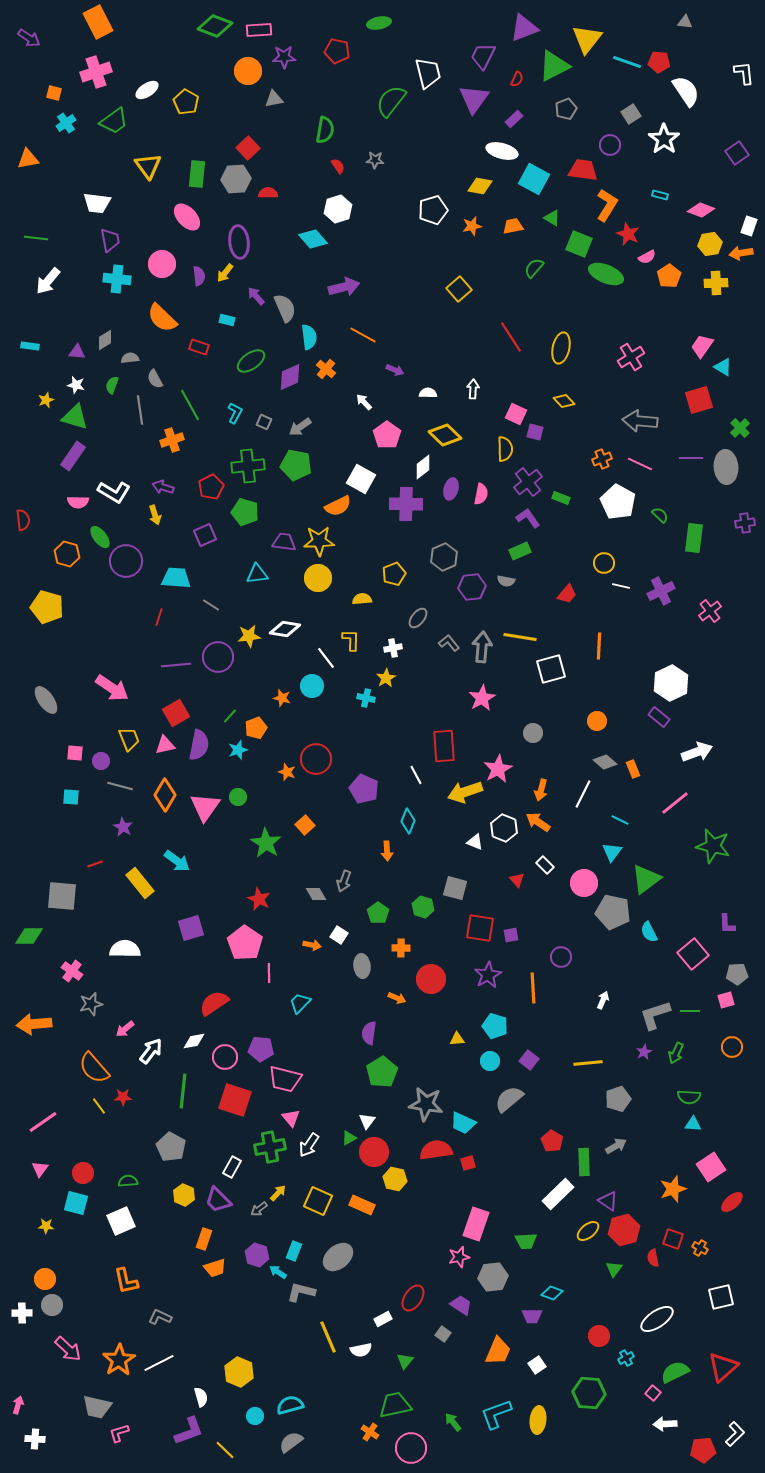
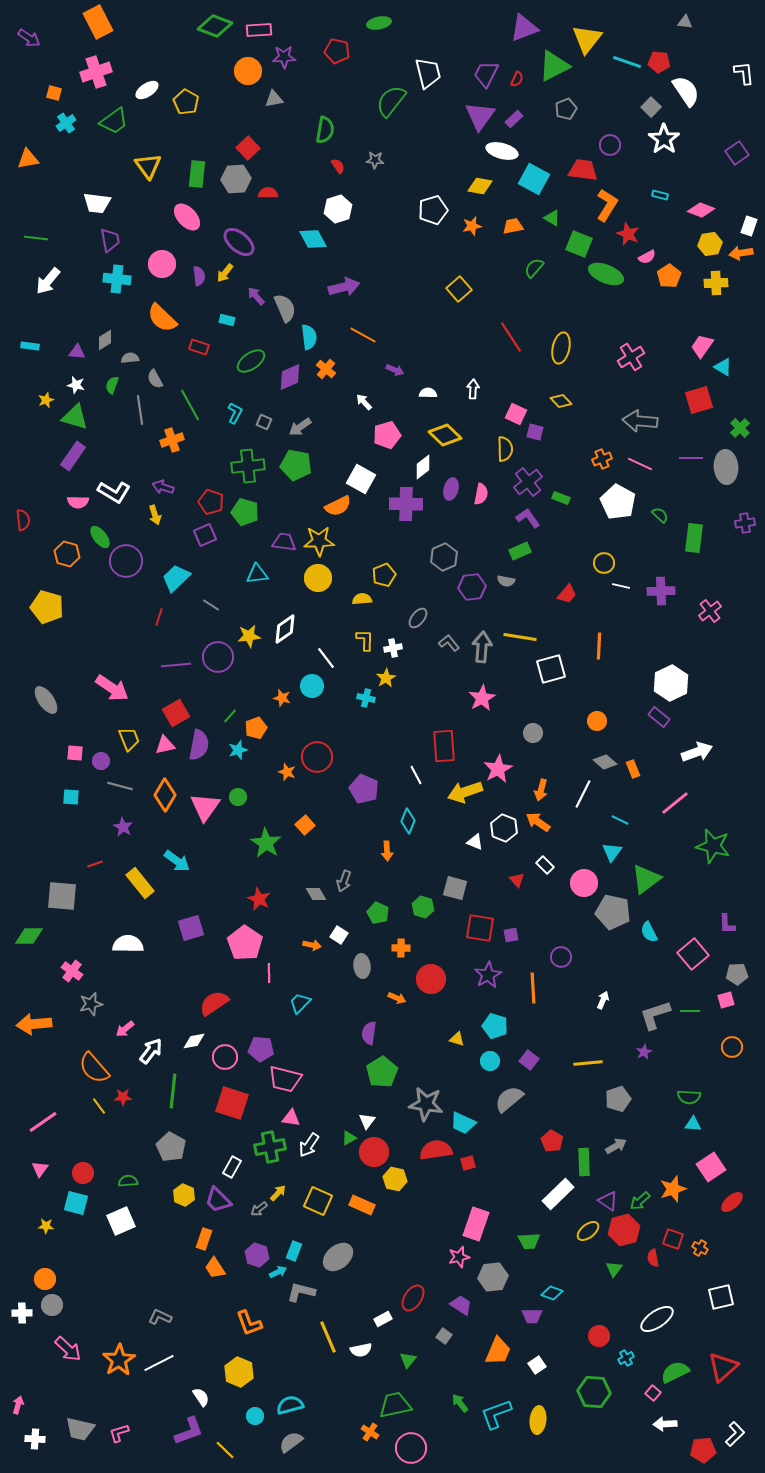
purple trapezoid at (483, 56): moved 3 px right, 18 px down
purple triangle at (474, 99): moved 6 px right, 17 px down
gray square at (631, 114): moved 20 px right, 7 px up; rotated 12 degrees counterclockwise
cyan diamond at (313, 239): rotated 12 degrees clockwise
purple ellipse at (239, 242): rotated 44 degrees counterclockwise
yellow diamond at (564, 401): moved 3 px left
pink pentagon at (387, 435): rotated 20 degrees clockwise
red pentagon at (211, 487): moved 15 px down; rotated 25 degrees counterclockwise
yellow pentagon at (394, 574): moved 10 px left, 1 px down
cyan trapezoid at (176, 578): rotated 48 degrees counterclockwise
purple cross at (661, 591): rotated 24 degrees clockwise
white diamond at (285, 629): rotated 44 degrees counterclockwise
yellow L-shape at (351, 640): moved 14 px right
red circle at (316, 759): moved 1 px right, 2 px up
green pentagon at (378, 913): rotated 10 degrees counterclockwise
white semicircle at (125, 949): moved 3 px right, 5 px up
yellow triangle at (457, 1039): rotated 21 degrees clockwise
green arrow at (676, 1053): moved 36 px left, 148 px down; rotated 25 degrees clockwise
green line at (183, 1091): moved 10 px left
red square at (235, 1100): moved 3 px left, 3 px down
pink triangle at (291, 1118): rotated 42 degrees counterclockwise
green trapezoid at (526, 1241): moved 3 px right
orange trapezoid at (215, 1268): rotated 75 degrees clockwise
cyan arrow at (278, 1272): rotated 120 degrees clockwise
orange L-shape at (126, 1281): moved 123 px right, 42 px down; rotated 8 degrees counterclockwise
gray square at (443, 1334): moved 1 px right, 2 px down
green triangle at (405, 1361): moved 3 px right, 1 px up
green hexagon at (589, 1393): moved 5 px right, 1 px up
white semicircle at (201, 1397): rotated 18 degrees counterclockwise
gray trapezoid at (97, 1407): moved 17 px left, 22 px down
green arrow at (453, 1422): moved 7 px right, 19 px up
